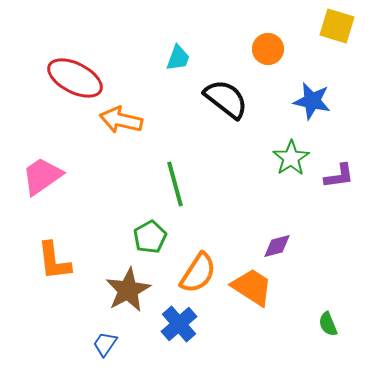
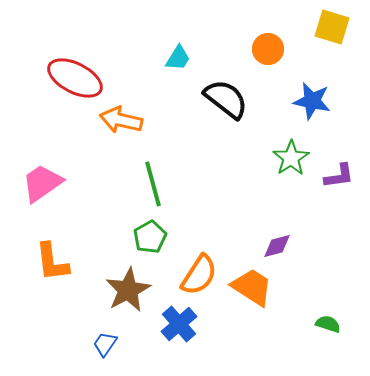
yellow square: moved 5 px left, 1 px down
cyan trapezoid: rotated 12 degrees clockwise
pink trapezoid: moved 7 px down
green line: moved 22 px left
orange L-shape: moved 2 px left, 1 px down
orange semicircle: moved 1 px right, 2 px down
green semicircle: rotated 130 degrees clockwise
